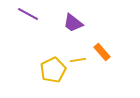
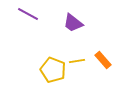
orange rectangle: moved 1 px right, 8 px down
yellow line: moved 1 px left, 1 px down
yellow pentagon: rotated 25 degrees counterclockwise
